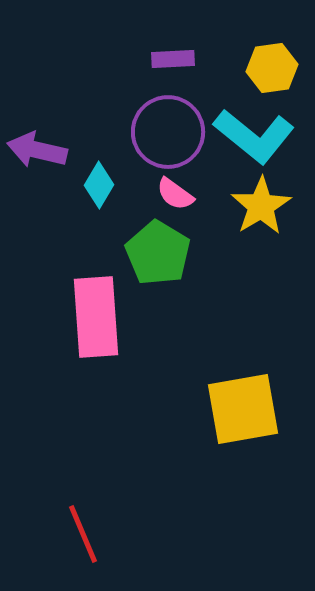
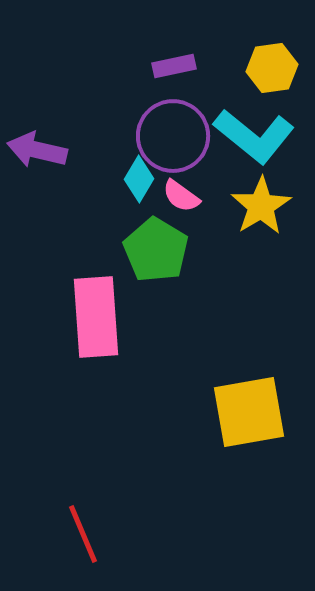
purple rectangle: moved 1 px right, 7 px down; rotated 9 degrees counterclockwise
purple circle: moved 5 px right, 4 px down
cyan diamond: moved 40 px right, 6 px up
pink semicircle: moved 6 px right, 2 px down
green pentagon: moved 2 px left, 3 px up
yellow square: moved 6 px right, 3 px down
